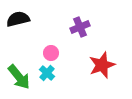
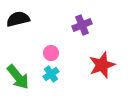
purple cross: moved 2 px right, 2 px up
cyan cross: moved 4 px right, 1 px down; rotated 14 degrees clockwise
green arrow: moved 1 px left
